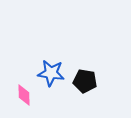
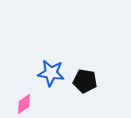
pink diamond: moved 9 px down; rotated 55 degrees clockwise
